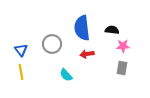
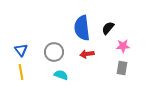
black semicircle: moved 4 px left, 2 px up; rotated 56 degrees counterclockwise
gray circle: moved 2 px right, 8 px down
cyan semicircle: moved 5 px left; rotated 152 degrees clockwise
